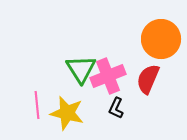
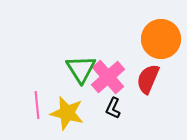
pink cross: moved 1 px down; rotated 20 degrees counterclockwise
black L-shape: moved 3 px left
